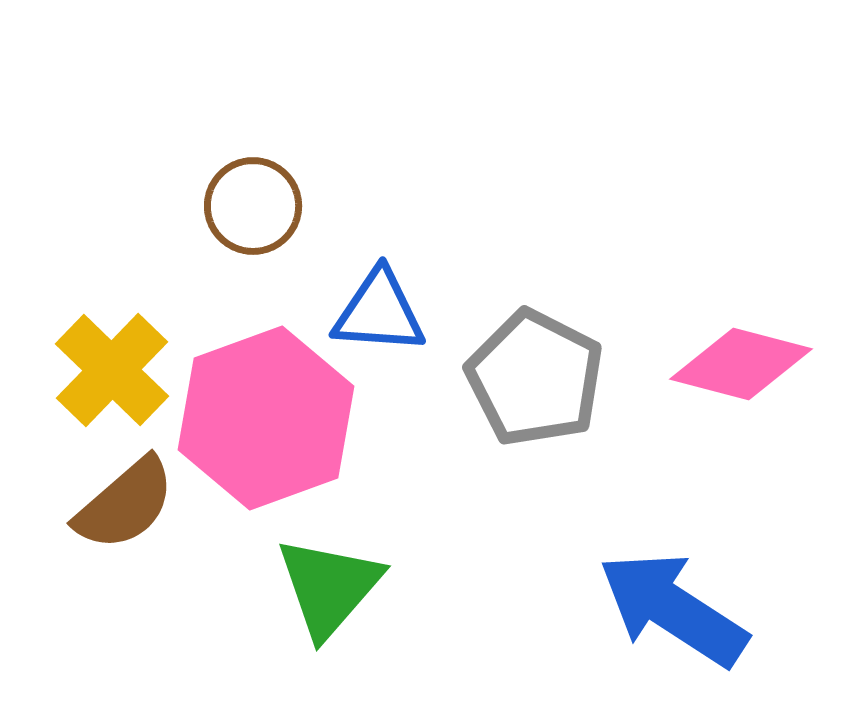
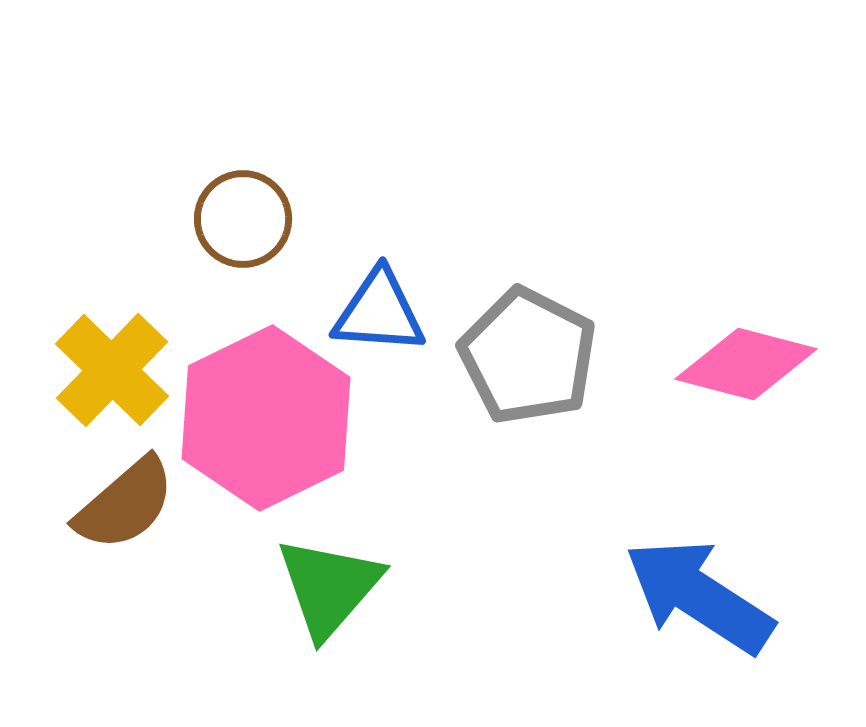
brown circle: moved 10 px left, 13 px down
pink diamond: moved 5 px right
gray pentagon: moved 7 px left, 22 px up
pink hexagon: rotated 6 degrees counterclockwise
blue arrow: moved 26 px right, 13 px up
